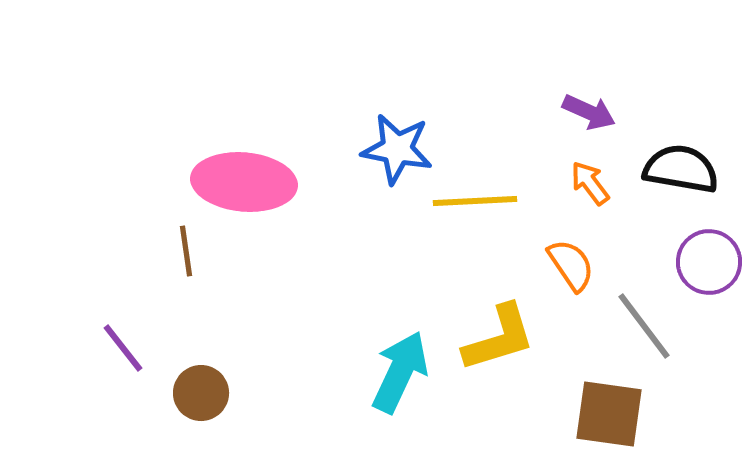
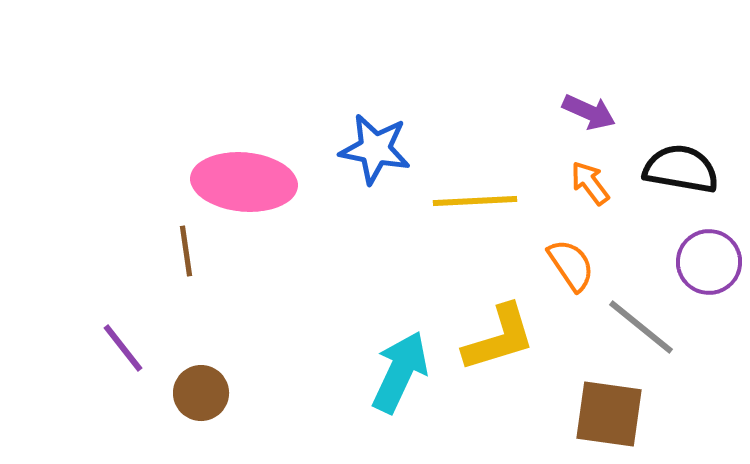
blue star: moved 22 px left
gray line: moved 3 px left, 1 px down; rotated 14 degrees counterclockwise
